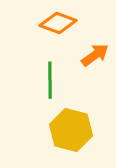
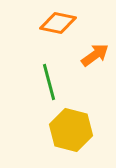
orange diamond: rotated 9 degrees counterclockwise
green line: moved 1 px left, 2 px down; rotated 15 degrees counterclockwise
